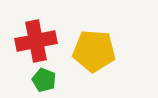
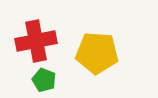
yellow pentagon: moved 3 px right, 2 px down
